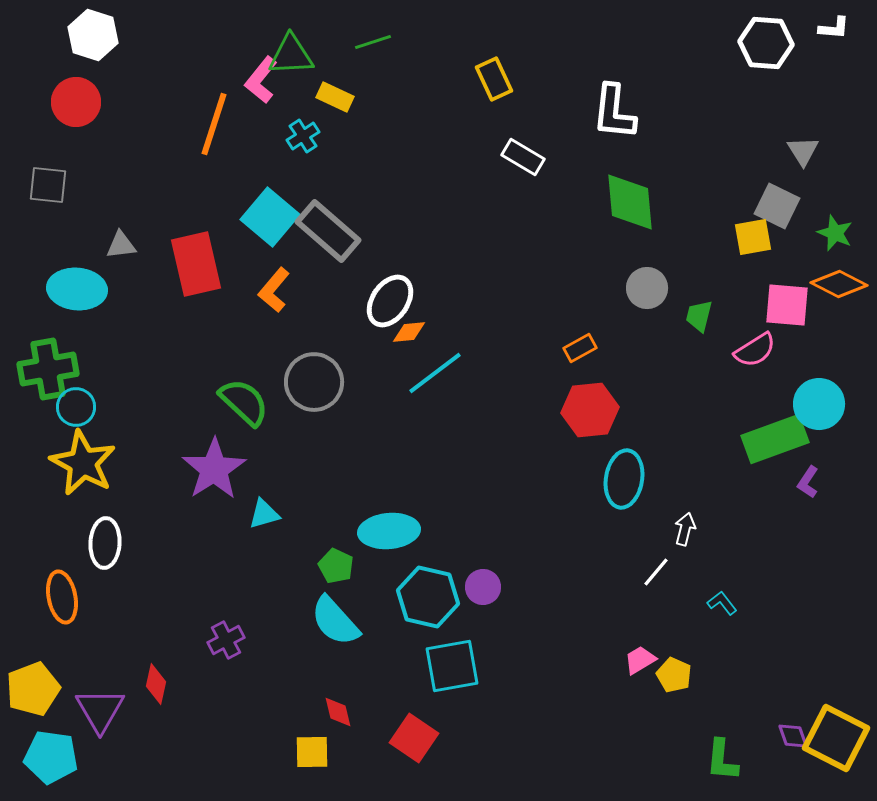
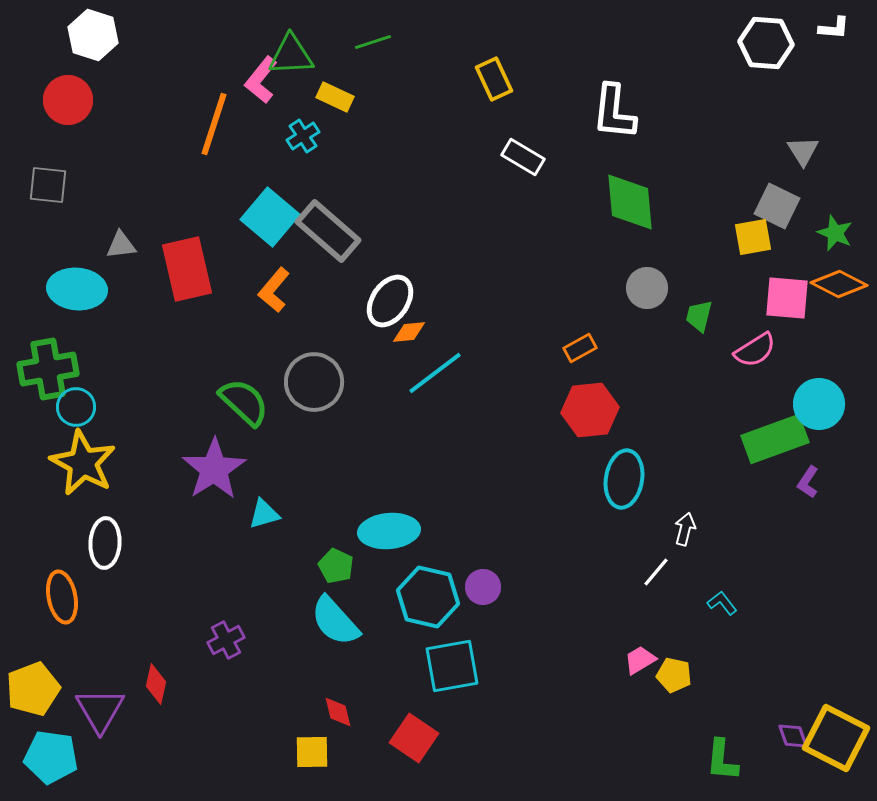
red circle at (76, 102): moved 8 px left, 2 px up
red rectangle at (196, 264): moved 9 px left, 5 px down
pink square at (787, 305): moved 7 px up
yellow pentagon at (674, 675): rotated 12 degrees counterclockwise
